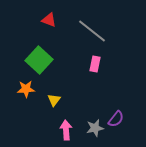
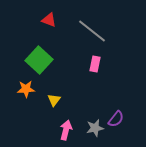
pink arrow: rotated 18 degrees clockwise
